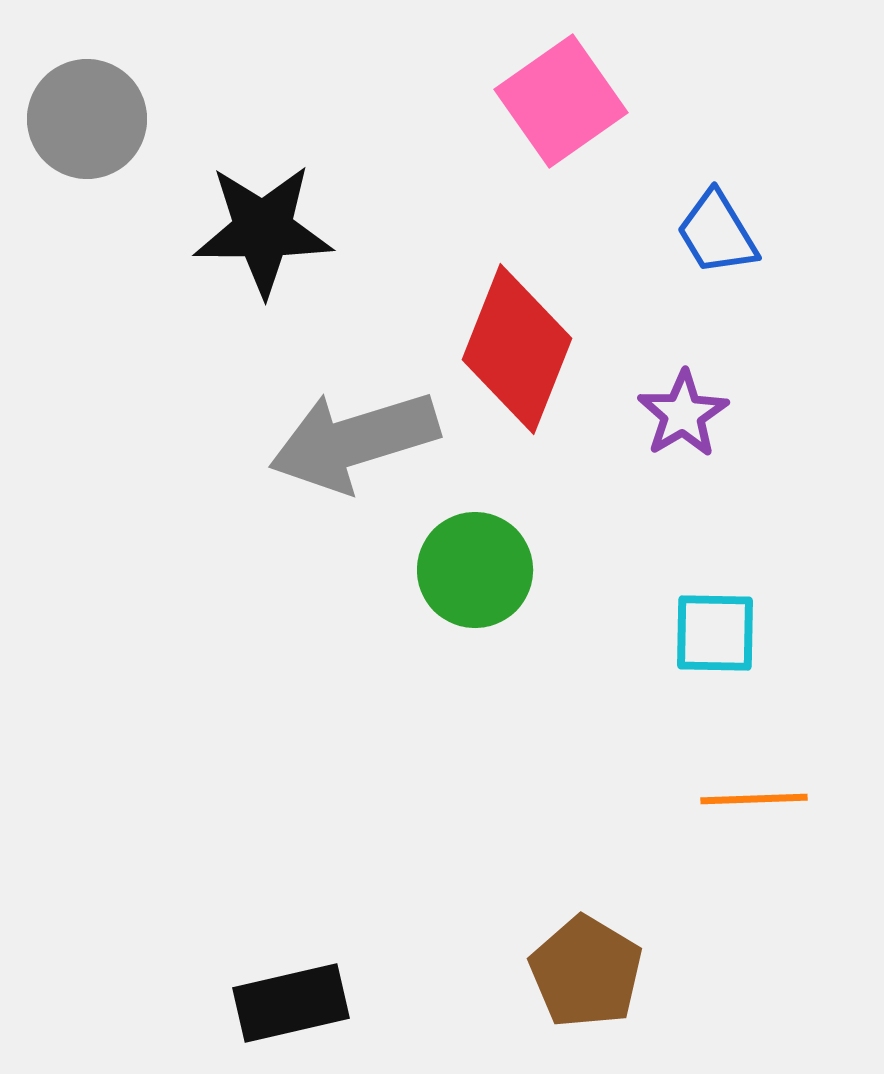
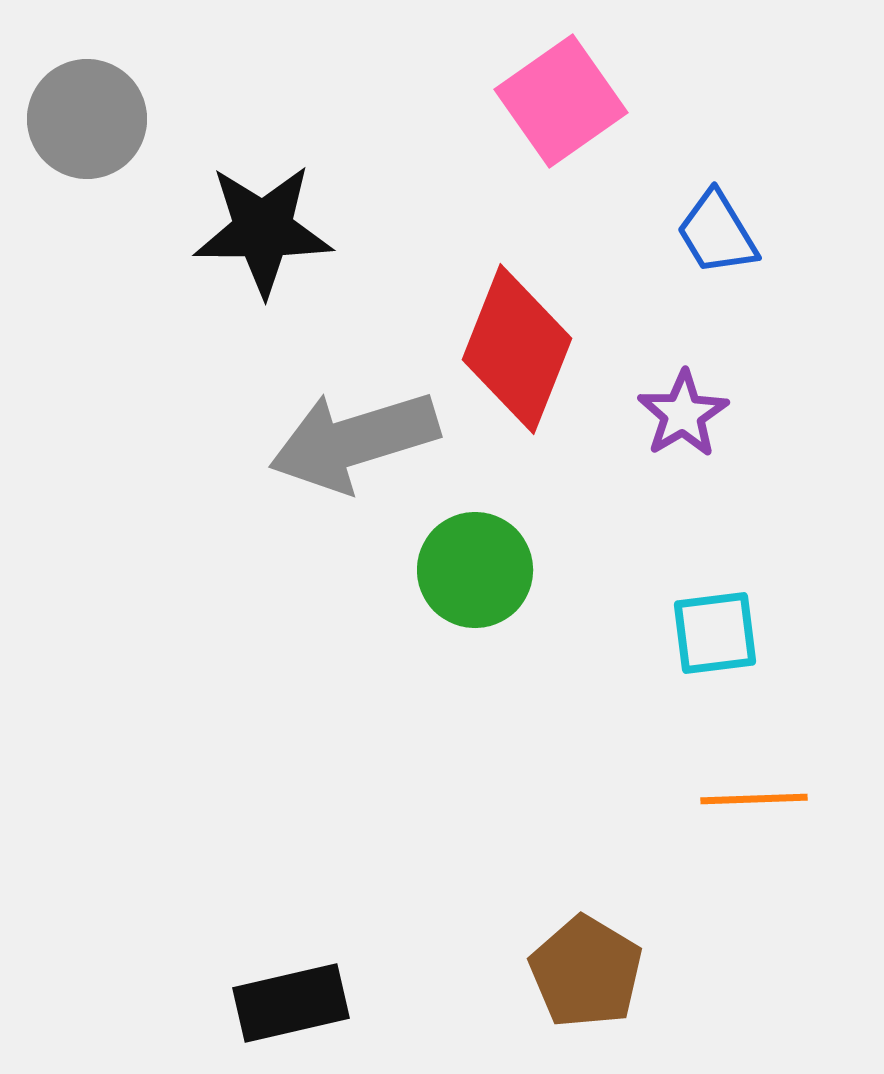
cyan square: rotated 8 degrees counterclockwise
